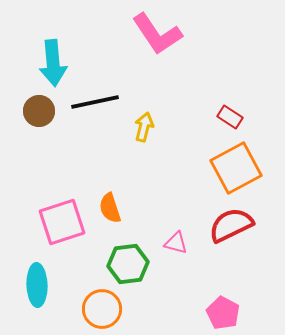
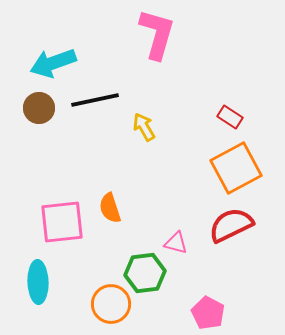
pink L-shape: rotated 130 degrees counterclockwise
cyan arrow: rotated 75 degrees clockwise
black line: moved 2 px up
brown circle: moved 3 px up
yellow arrow: rotated 44 degrees counterclockwise
pink square: rotated 12 degrees clockwise
green hexagon: moved 17 px right, 9 px down
cyan ellipse: moved 1 px right, 3 px up
orange circle: moved 9 px right, 5 px up
pink pentagon: moved 15 px left
